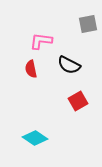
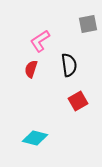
pink L-shape: moved 1 px left; rotated 40 degrees counterclockwise
black semicircle: rotated 125 degrees counterclockwise
red semicircle: rotated 30 degrees clockwise
cyan diamond: rotated 20 degrees counterclockwise
